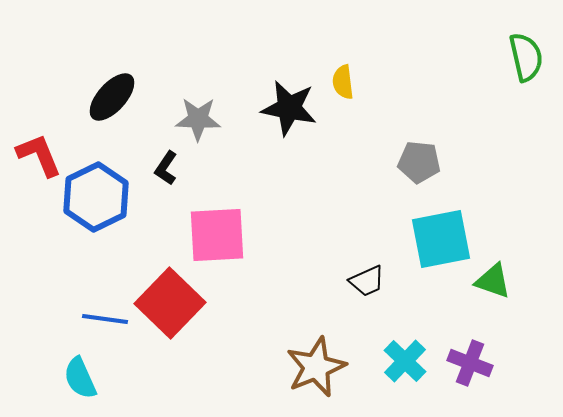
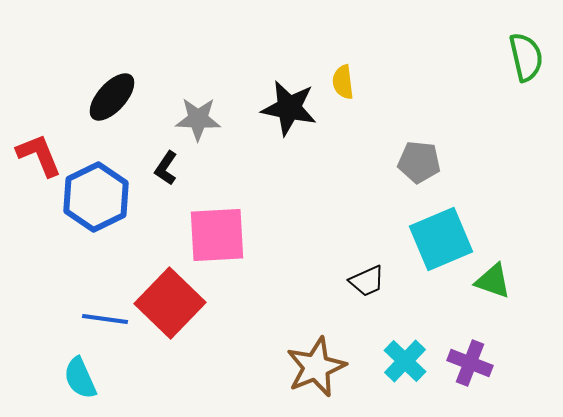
cyan square: rotated 12 degrees counterclockwise
